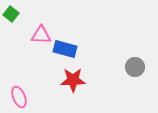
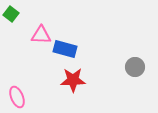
pink ellipse: moved 2 px left
